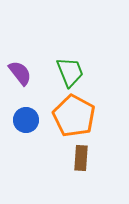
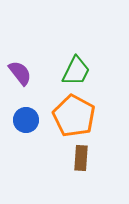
green trapezoid: moved 6 px right, 1 px up; rotated 48 degrees clockwise
